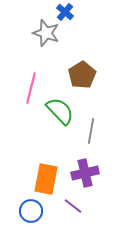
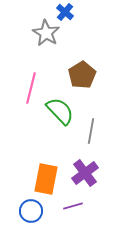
gray star: rotated 12 degrees clockwise
purple cross: rotated 24 degrees counterclockwise
purple line: rotated 54 degrees counterclockwise
